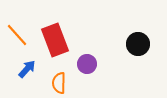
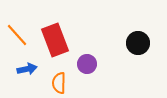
black circle: moved 1 px up
blue arrow: rotated 36 degrees clockwise
